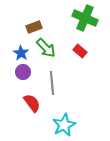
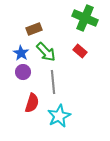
brown rectangle: moved 2 px down
green arrow: moved 4 px down
gray line: moved 1 px right, 1 px up
red semicircle: rotated 54 degrees clockwise
cyan star: moved 5 px left, 9 px up
